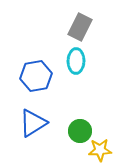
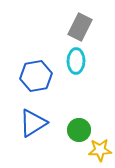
green circle: moved 1 px left, 1 px up
